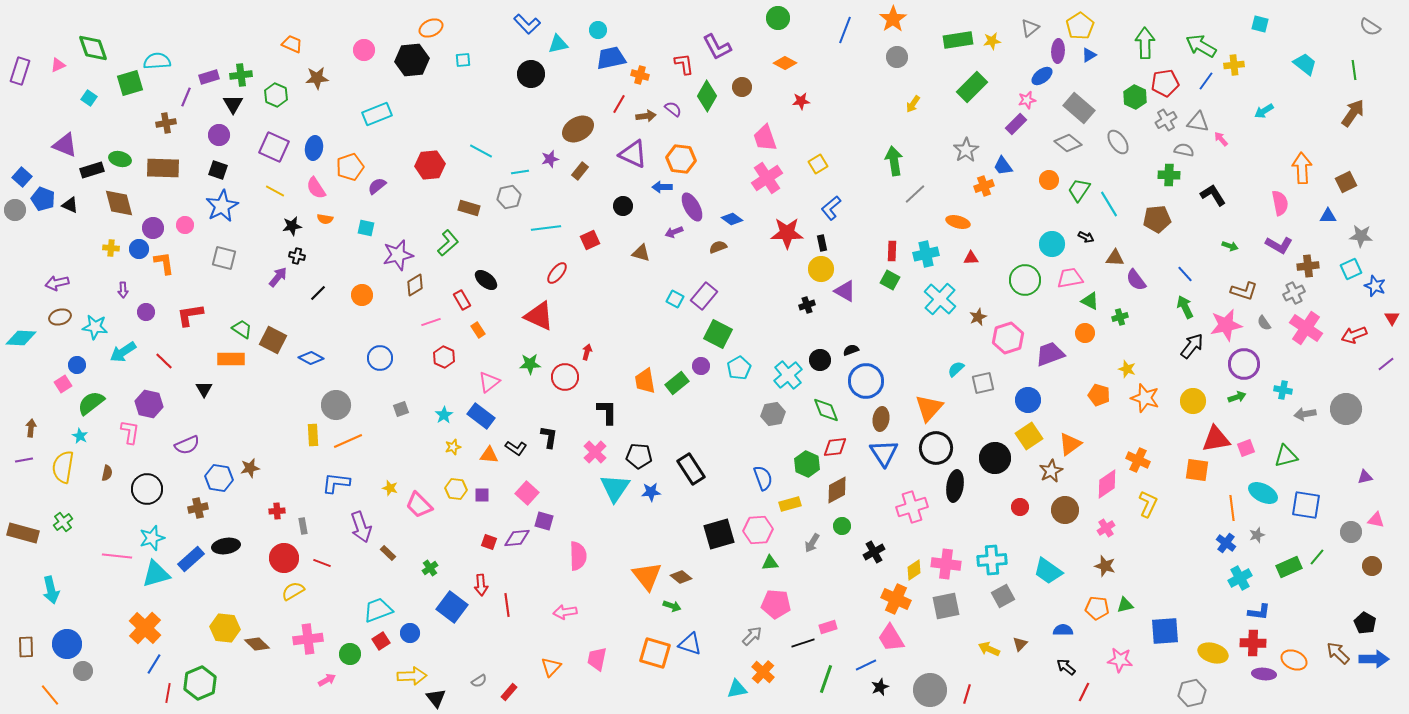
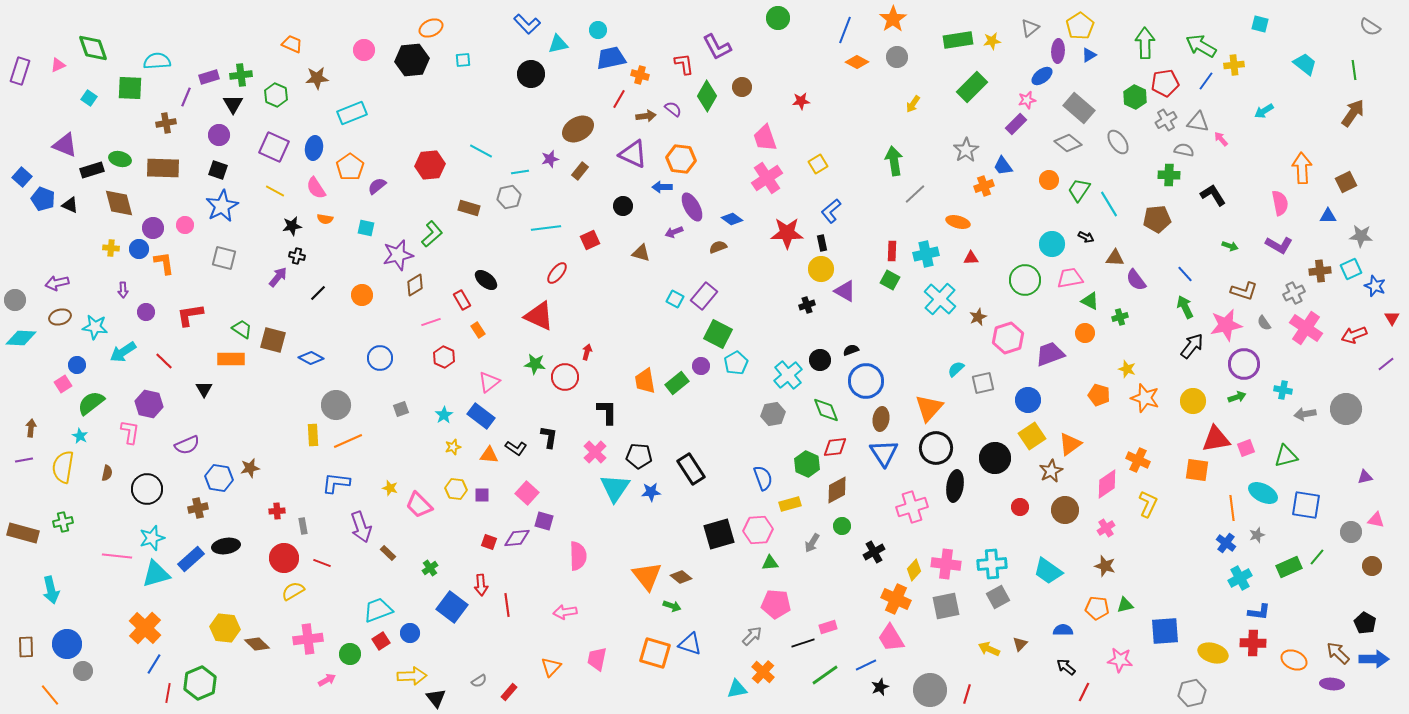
orange diamond at (785, 63): moved 72 px right, 1 px up
green square at (130, 83): moved 5 px down; rotated 20 degrees clockwise
red line at (619, 104): moved 5 px up
cyan rectangle at (377, 114): moved 25 px left, 1 px up
orange pentagon at (350, 167): rotated 16 degrees counterclockwise
blue L-shape at (831, 208): moved 3 px down
gray circle at (15, 210): moved 90 px down
green L-shape at (448, 243): moved 16 px left, 9 px up
brown cross at (1308, 266): moved 12 px right, 5 px down
brown square at (273, 340): rotated 12 degrees counterclockwise
green star at (530, 364): moved 5 px right; rotated 10 degrees clockwise
cyan pentagon at (739, 368): moved 3 px left, 5 px up
yellow square at (1029, 436): moved 3 px right
green cross at (63, 522): rotated 24 degrees clockwise
cyan cross at (992, 560): moved 4 px down
yellow diamond at (914, 570): rotated 15 degrees counterclockwise
gray square at (1003, 596): moved 5 px left, 1 px down
purple ellipse at (1264, 674): moved 68 px right, 10 px down
green line at (826, 679): moved 1 px left, 4 px up; rotated 36 degrees clockwise
